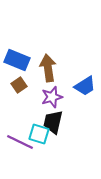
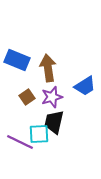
brown square: moved 8 px right, 12 px down
black trapezoid: moved 1 px right
cyan square: rotated 20 degrees counterclockwise
